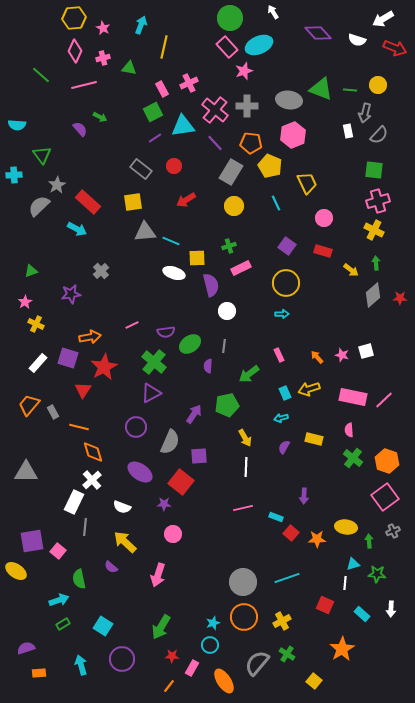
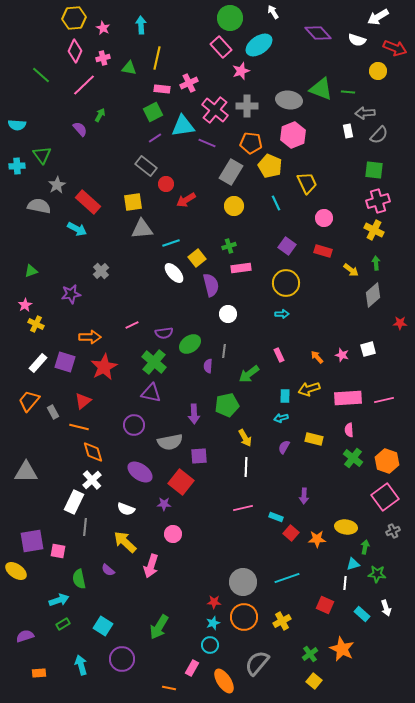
white arrow at (383, 19): moved 5 px left, 2 px up
cyan arrow at (141, 25): rotated 24 degrees counterclockwise
cyan ellipse at (259, 45): rotated 12 degrees counterclockwise
yellow line at (164, 47): moved 7 px left, 11 px down
pink rectangle at (227, 47): moved 6 px left
pink star at (244, 71): moved 3 px left
pink line at (84, 85): rotated 30 degrees counterclockwise
yellow circle at (378, 85): moved 14 px up
pink rectangle at (162, 89): rotated 56 degrees counterclockwise
green line at (350, 90): moved 2 px left, 2 px down
gray arrow at (365, 113): rotated 72 degrees clockwise
green arrow at (100, 117): moved 2 px up; rotated 88 degrees counterclockwise
purple line at (215, 143): moved 8 px left; rotated 24 degrees counterclockwise
red circle at (174, 166): moved 8 px left, 18 px down
gray rectangle at (141, 169): moved 5 px right, 3 px up
cyan cross at (14, 175): moved 3 px right, 9 px up
gray semicircle at (39, 206): rotated 55 degrees clockwise
gray triangle at (145, 232): moved 3 px left, 3 px up
cyan line at (171, 241): moved 2 px down; rotated 42 degrees counterclockwise
yellow square at (197, 258): rotated 36 degrees counterclockwise
pink rectangle at (241, 268): rotated 18 degrees clockwise
white ellipse at (174, 273): rotated 30 degrees clockwise
red star at (400, 298): moved 25 px down
pink star at (25, 302): moved 3 px down
white circle at (227, 311): moved 1 px right, 3 px down
purple semicircle at (166, 332): moved 2 px left, 1 px down
orange arrow at (90, 337): rotated 10 degrees clockwise
gray line at (224, 346): moved 5 px down
white square at (366, 351): moved 2 px right, 2 px up
purple square at (68, 358): moved 3 px left, 4 px down
red triangle at (83, 390): moved 11 px down; rotated 18 degrees clockwise
purple triangle at (151, 393): rotated 40 degrees clockwise
cyan rectangle at (285, 393): moved 3 px down; rotated 24 degrees clockwise
pink rectangle at (353, 397): moved 5 px left, 1 px down; rotated 16 degrees counterclockwise
pink line at (384, 400): rotated 30 degrees clockwise
orange trapezoid at (29, 405): moved 4 px up
purple arrow at (194, 414): rotated 144 degrees clockwise
purple circle at (136, 427): moved 2 px left, 2 px up
gray semicircle at (170, 442): rotated 55 degrees clockwise
white semicircle at (122, 507): moved 4 px right, 2 px down
green arrow at (369, 541): moved 4 px left, 6 px down; rotated 16 degrees clockwise
pink square at (58, 551): rotated 28 degrees counterclockwise
purple semicircle at (111, 567): moved 3 px left, 3 px down
pink arrow at (158, 575): moved 7 px left, 9 px up
white arrow at (391, 609): moved 5 px left, 1 px up; rotated 21 degrees counterclockwise
green arrow at (161, 627): moved 2 px left
purple semicircle at (26, 648): moved 1 px left, 12 px up
orange star at (342, 649): rotated 15 degrees counterclockwise
green cross at (287, 654): moved 23 px right; rotated 21 degrees clockwise
red star at (172, 656): moved 42 px right, 54 px up
orange line at (169, 686): moved 2 px down; rotated 64 degrees clockwise
